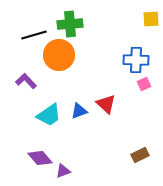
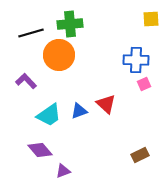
black line: moved 3 px left, 2 px up
purple diamond: moved 8 px up
